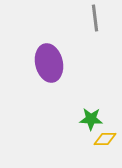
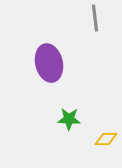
green star: moved 22 px left
yellow diamond: moved 1 px right
